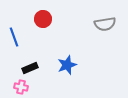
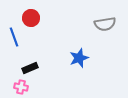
red circle: moved 12 px left, 1 px up
blue star: moved 12 px right, 7 px up
